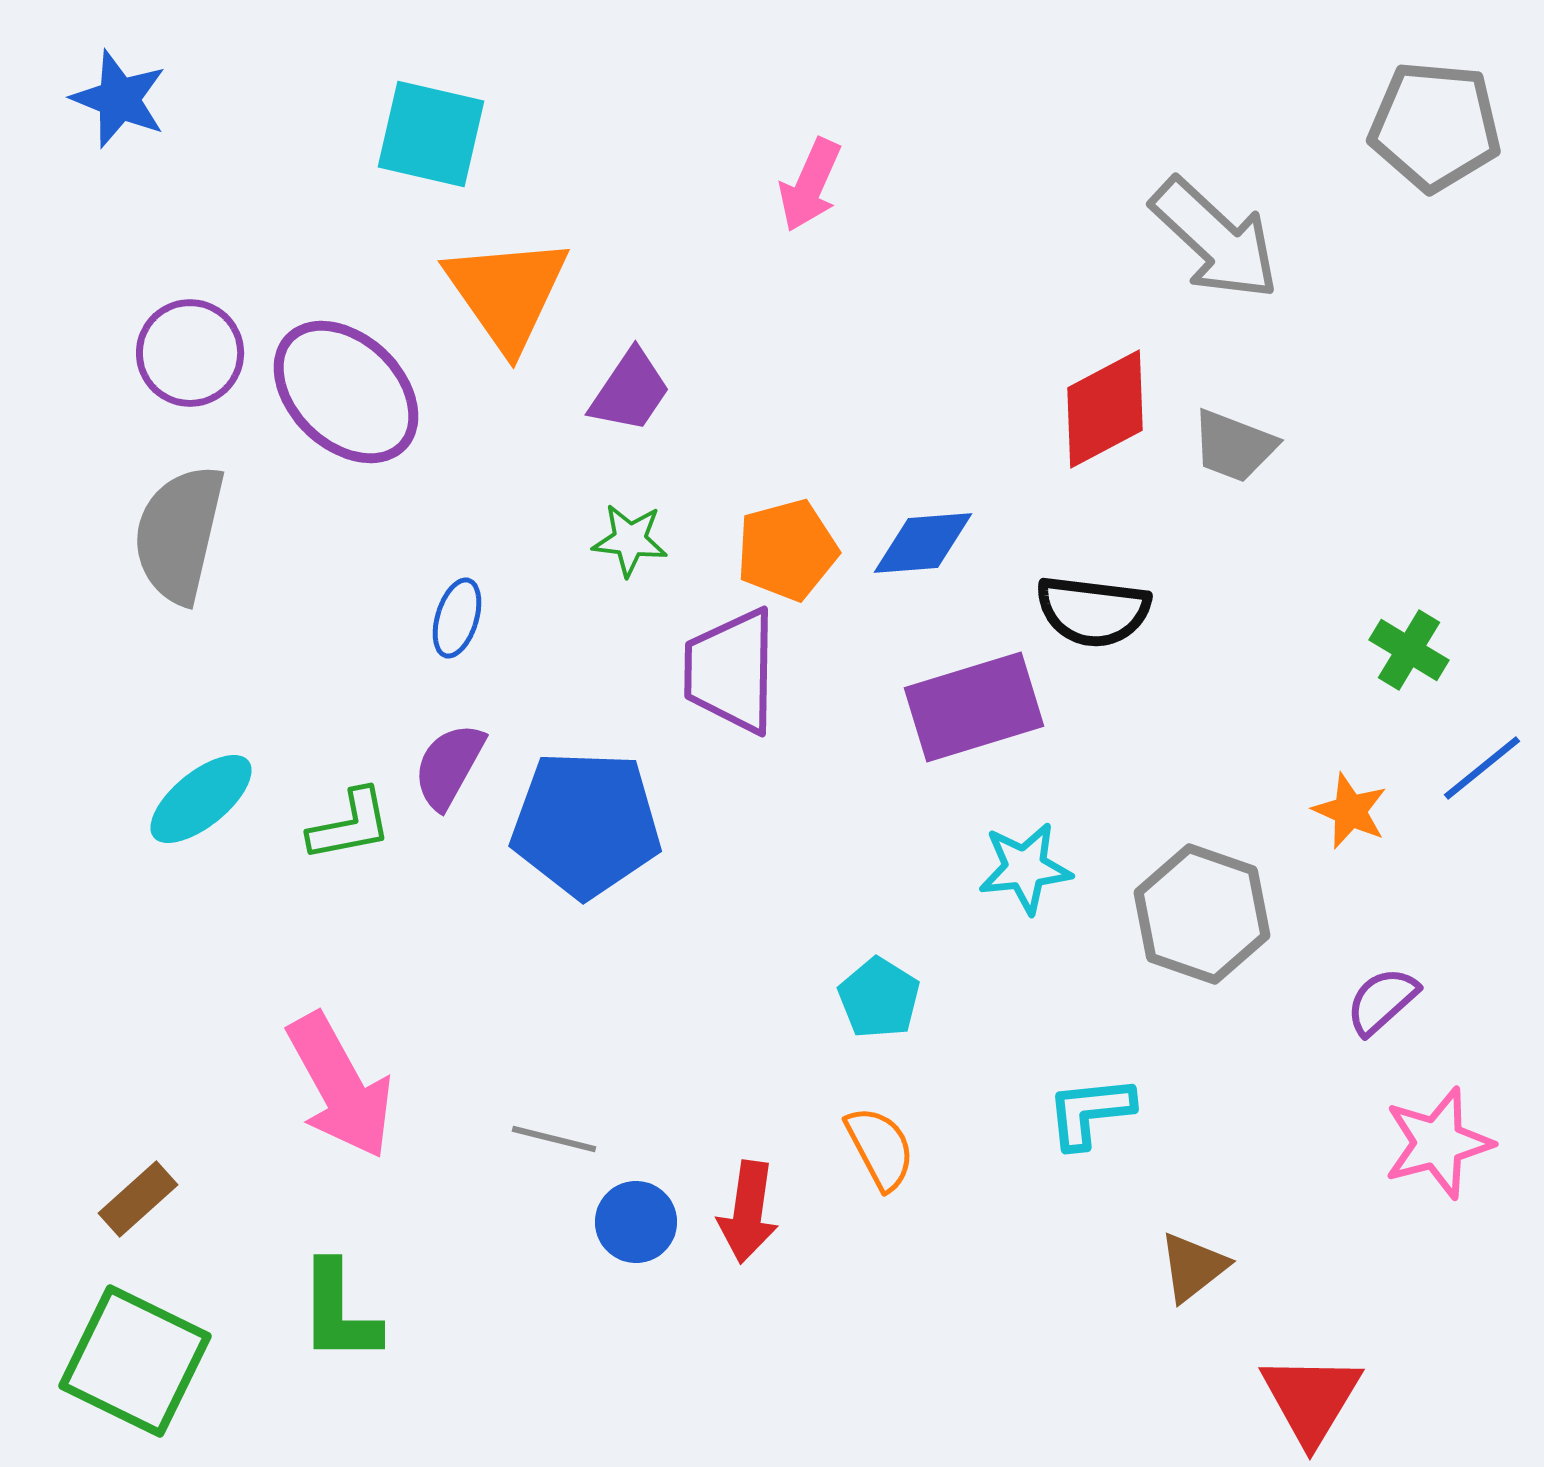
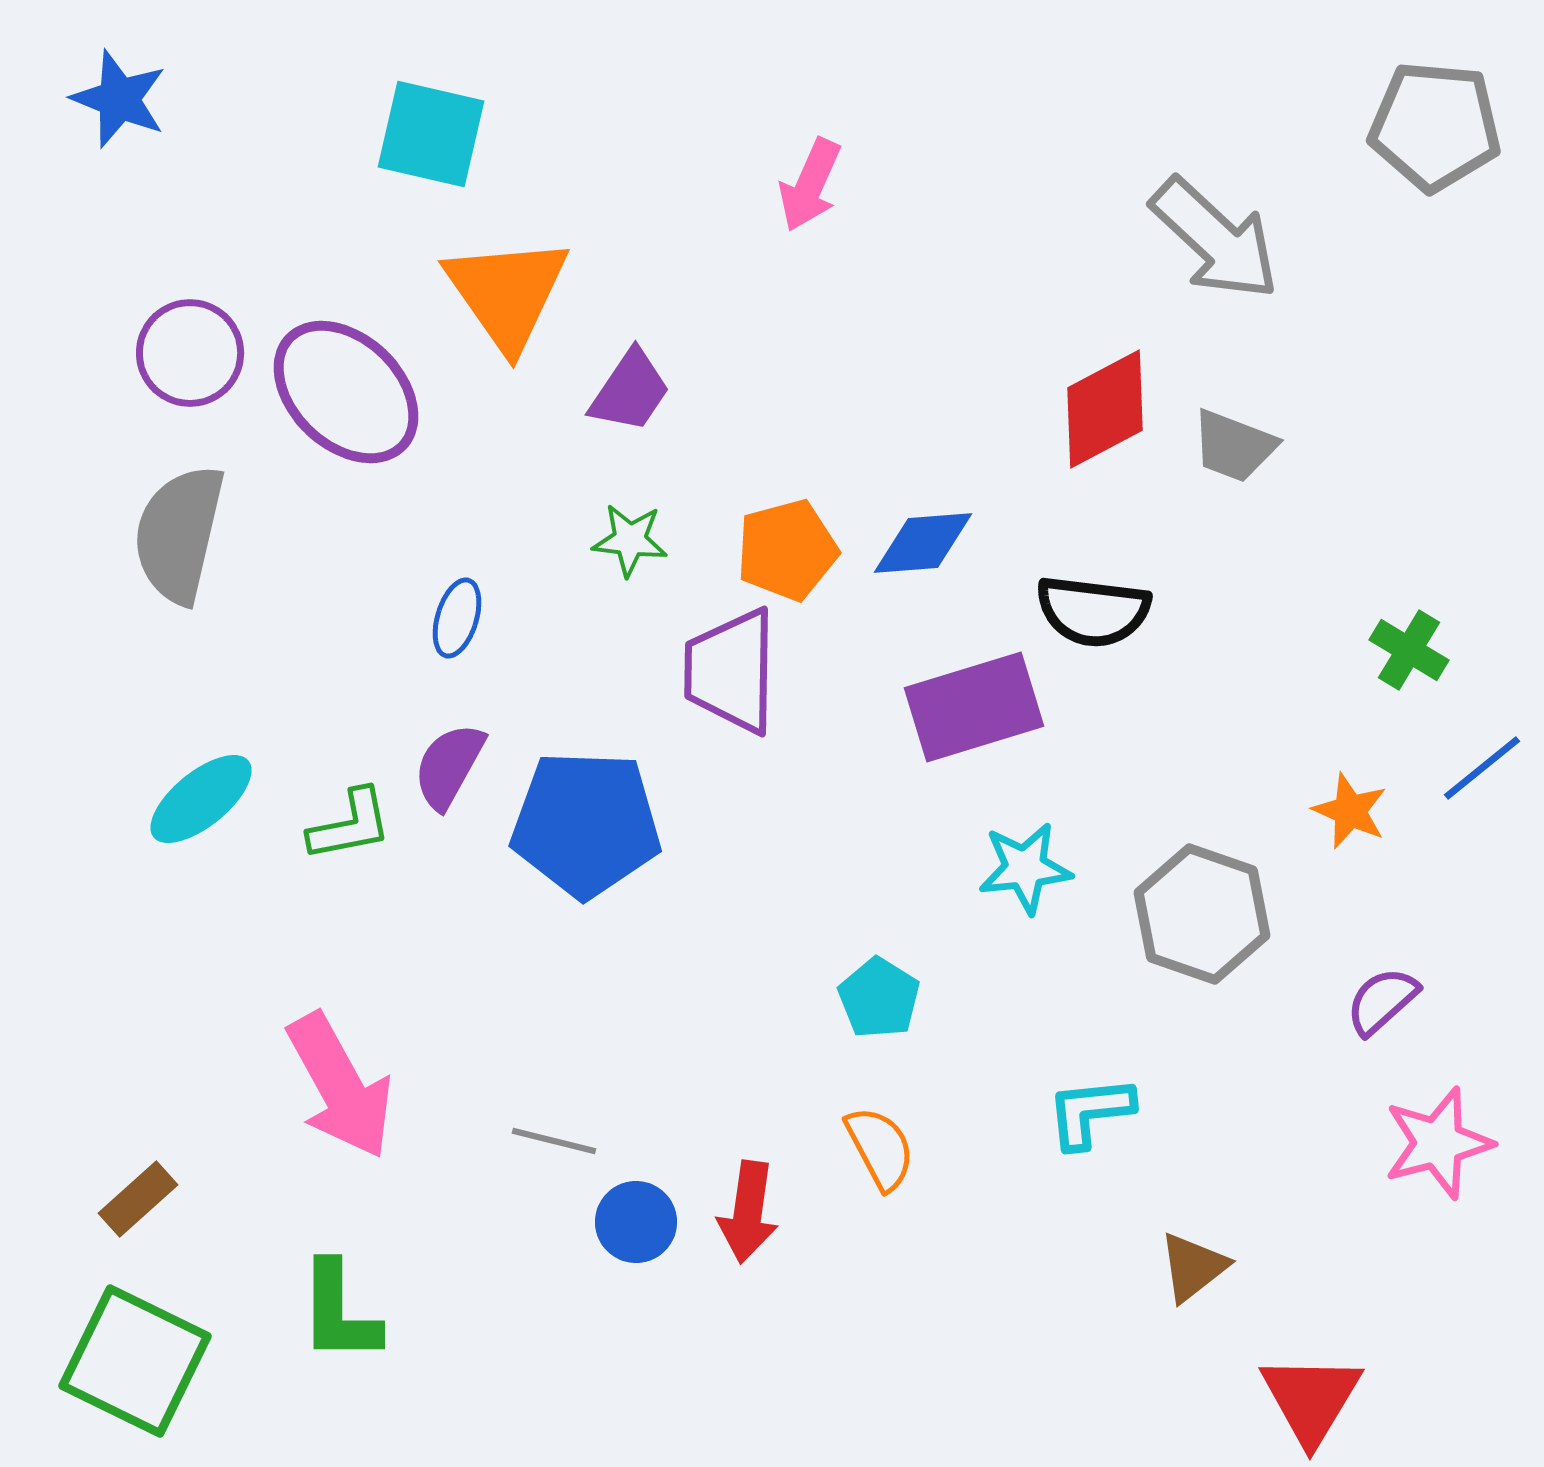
gray line at (554, 1139): moved 2 px down
